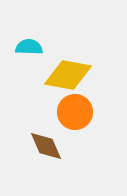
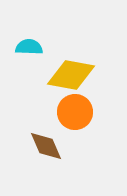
yellow diamond: moved 3 px right
